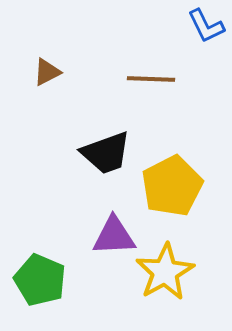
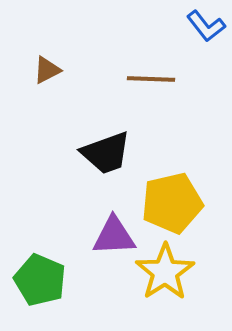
blue L-shape: rotated 12 degrees counterclockwise
brown triangle: moved 2 px up
yellow pentagon: moved 17 px down; rotated 14 degrees clockwise
yellow star: rotated 4 degrees counterclockwise
